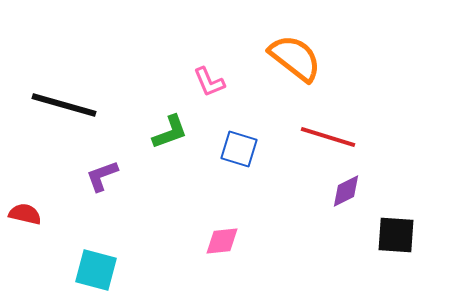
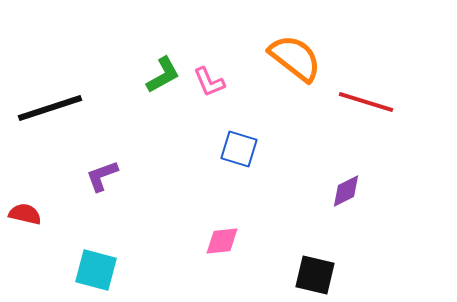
black line: moved 14 px left, 3 px down; rotated 34 degrees counterclockwise
green L-shape: moved 7 px left, 57 px up; rotated 9 degrees counterclockwise
red line: moved 38 px right, 35 px up
black square: moved 81 px left, 40 px down; rotated 9 degrees clockwise
